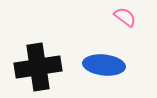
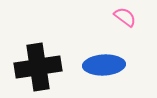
blue ellipse: rotated 9 degrees counterclockwise
